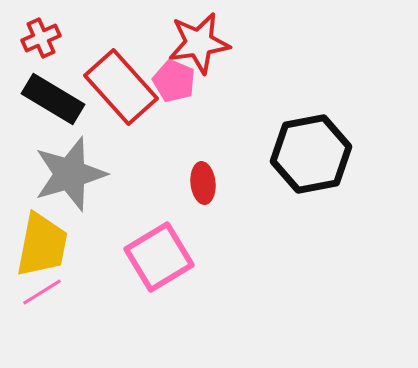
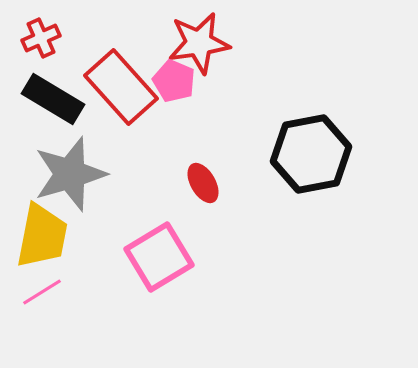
red ellipse: rotated 24 degrees counterclockwise
yellow trapezoid: moved 9 px up
